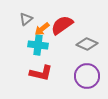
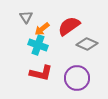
gray triangle: moved 2 px up; rotated 24 degrees counterclockwise
red semicircle: moved 7 px right, 1 px down
cyan cross: rotated 12 degrees clockwise
purple circle: moved 10 px left, 2 px down
